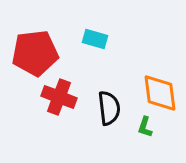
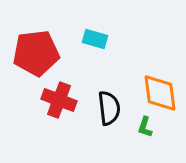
red pentagon: moved 1 px right
red cross: moved 3 px down
